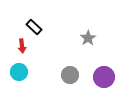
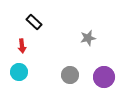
black rectangle: moved 5 px up
gray star: rotated 21 degrees clockwise
